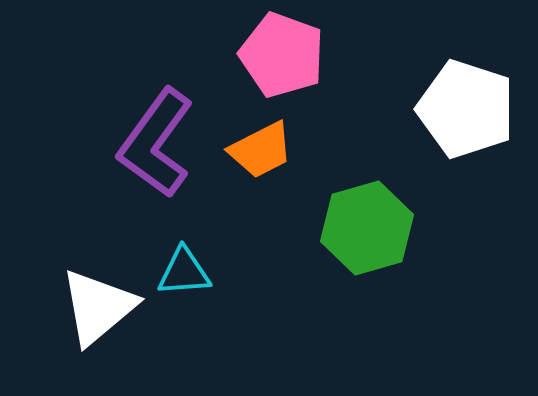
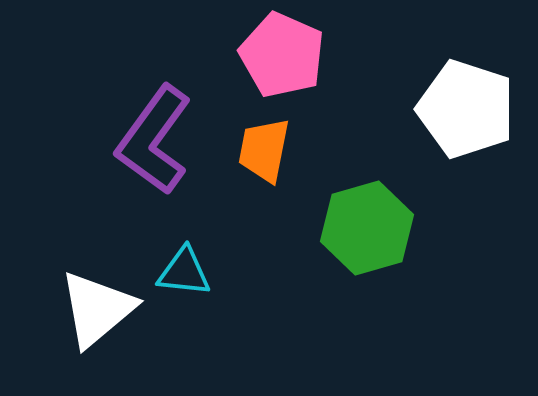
pink pentagon: rotated 4 degrees clockwise
purple L-shape: moved 2 px left, 3 px up
orange trapezoid: moved 3 px right; rotated 128 degrees clockwise
cyan triangle: rotated 10 degrees clockwise
white triangle: moved 1 px left, 2 px down
